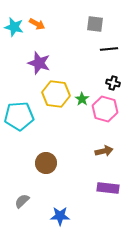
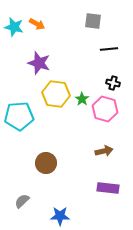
gray square: moved 2 px left, 3 px up
